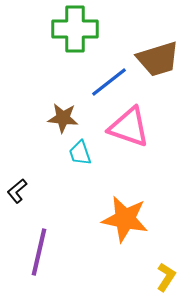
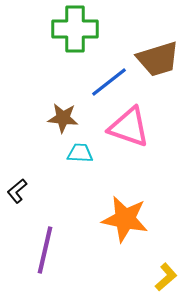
cyan trapezoid: rotated 112 degrees clockwise
purple line: moved 6 px right, 2 px up
yellow L-shape: rotated 16 degrees clockwise
